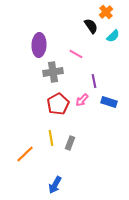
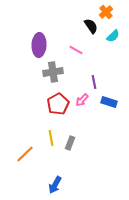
pink line: moved 4 px up
purple line: moved 1 px down
